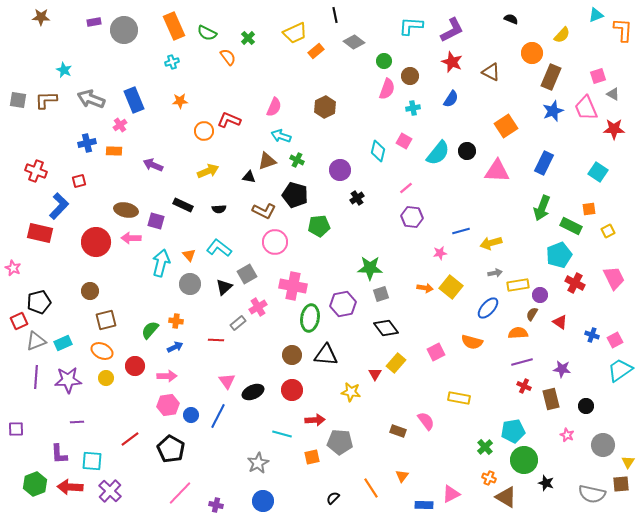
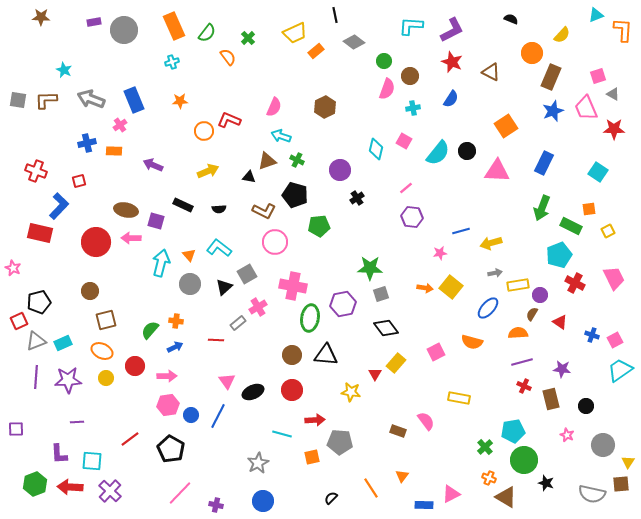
green semicircle at (207, 33): rotated 78 degrees counterclockwise
cyan diamond at (378, 151): moved 2 px left, 2 px up
black semicircle at (333, 498): moved 2 px left
